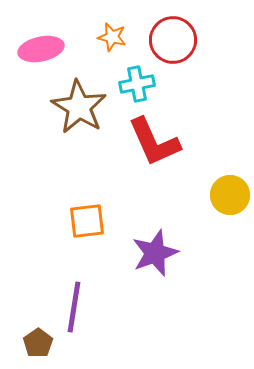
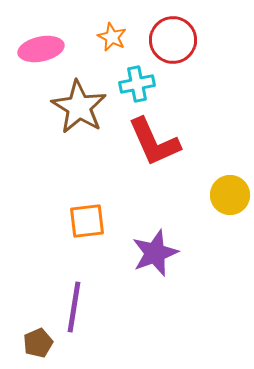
orange star: rotated 12 degrees clockwise
brown pentagon: rotated 12 degrees clockwise
